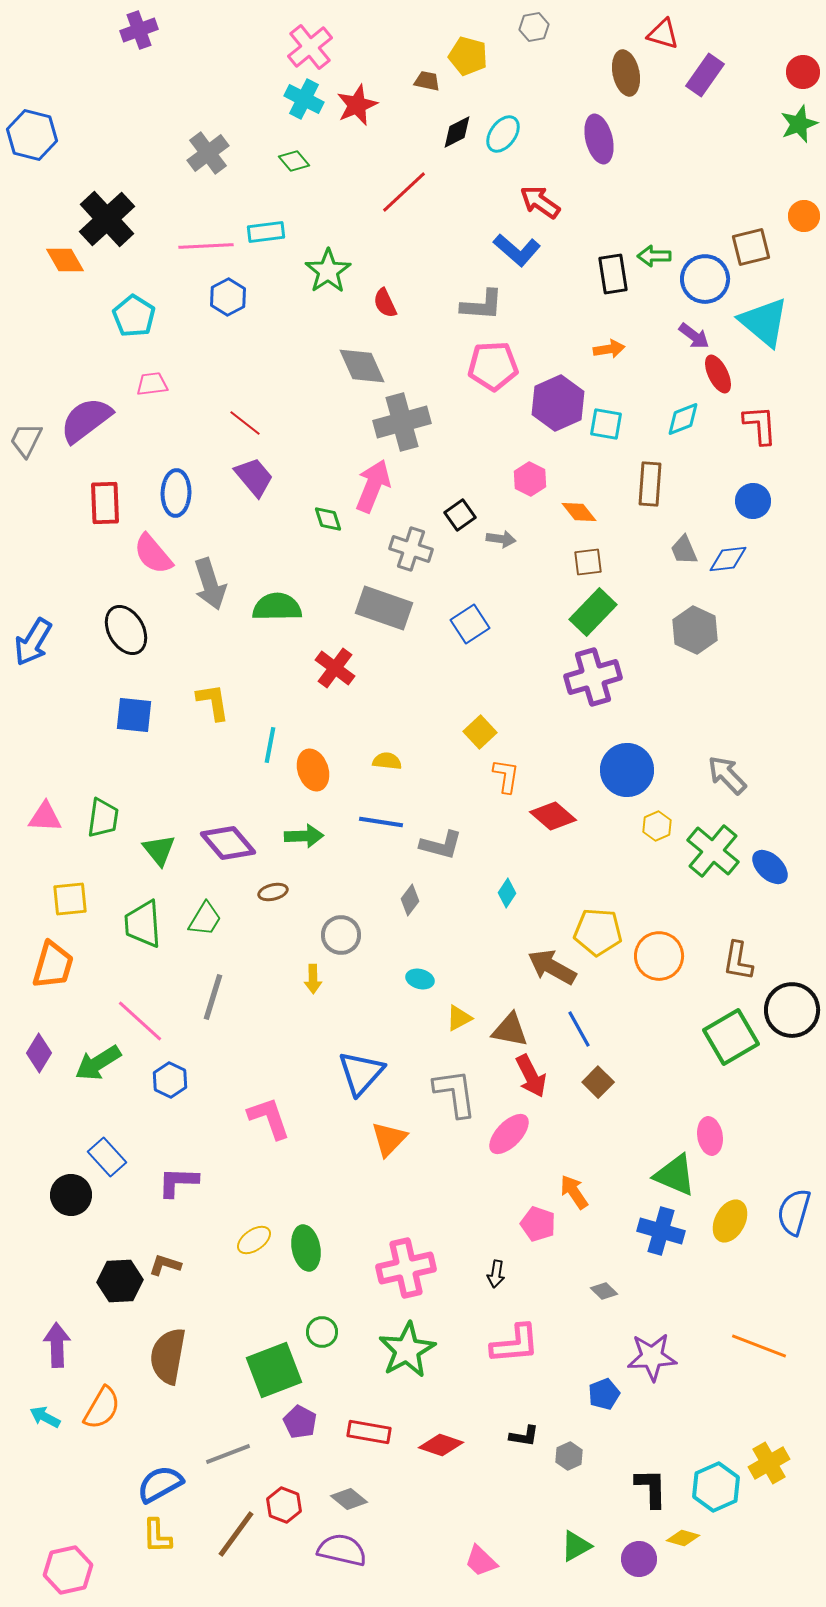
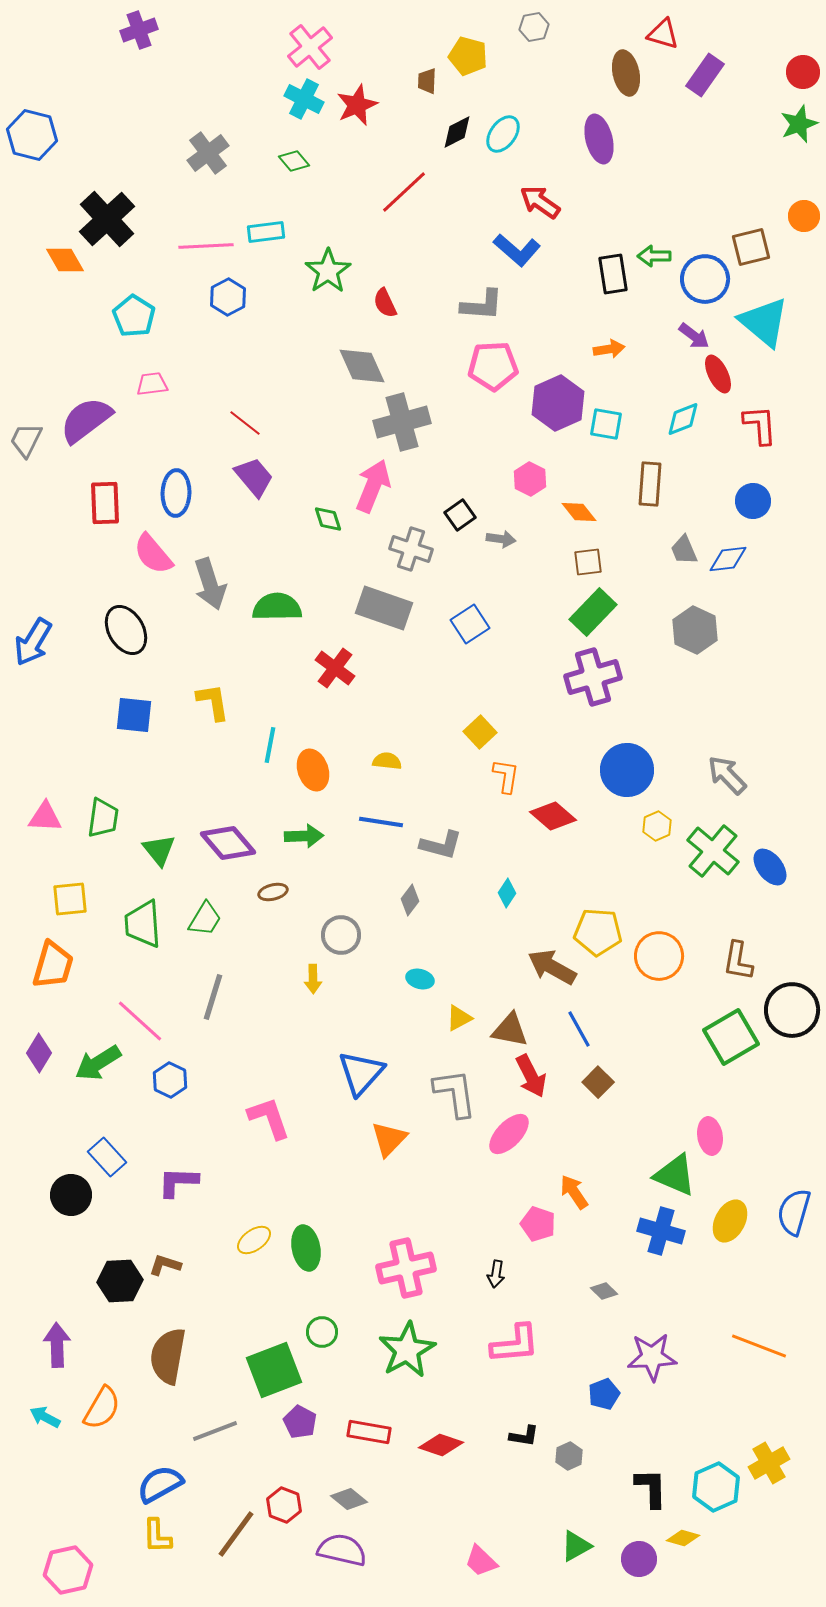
brown trapezoid at (427, 81): rotated 100 degrees counterclockwise
blue ellipse at (770, 867): rotated 9 degrees clockwise
gray line at (228, 1454): moved 13 px left, 23 px up
